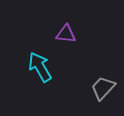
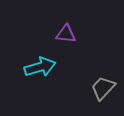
cyan arrow: rotated 104 degrees clockwise
